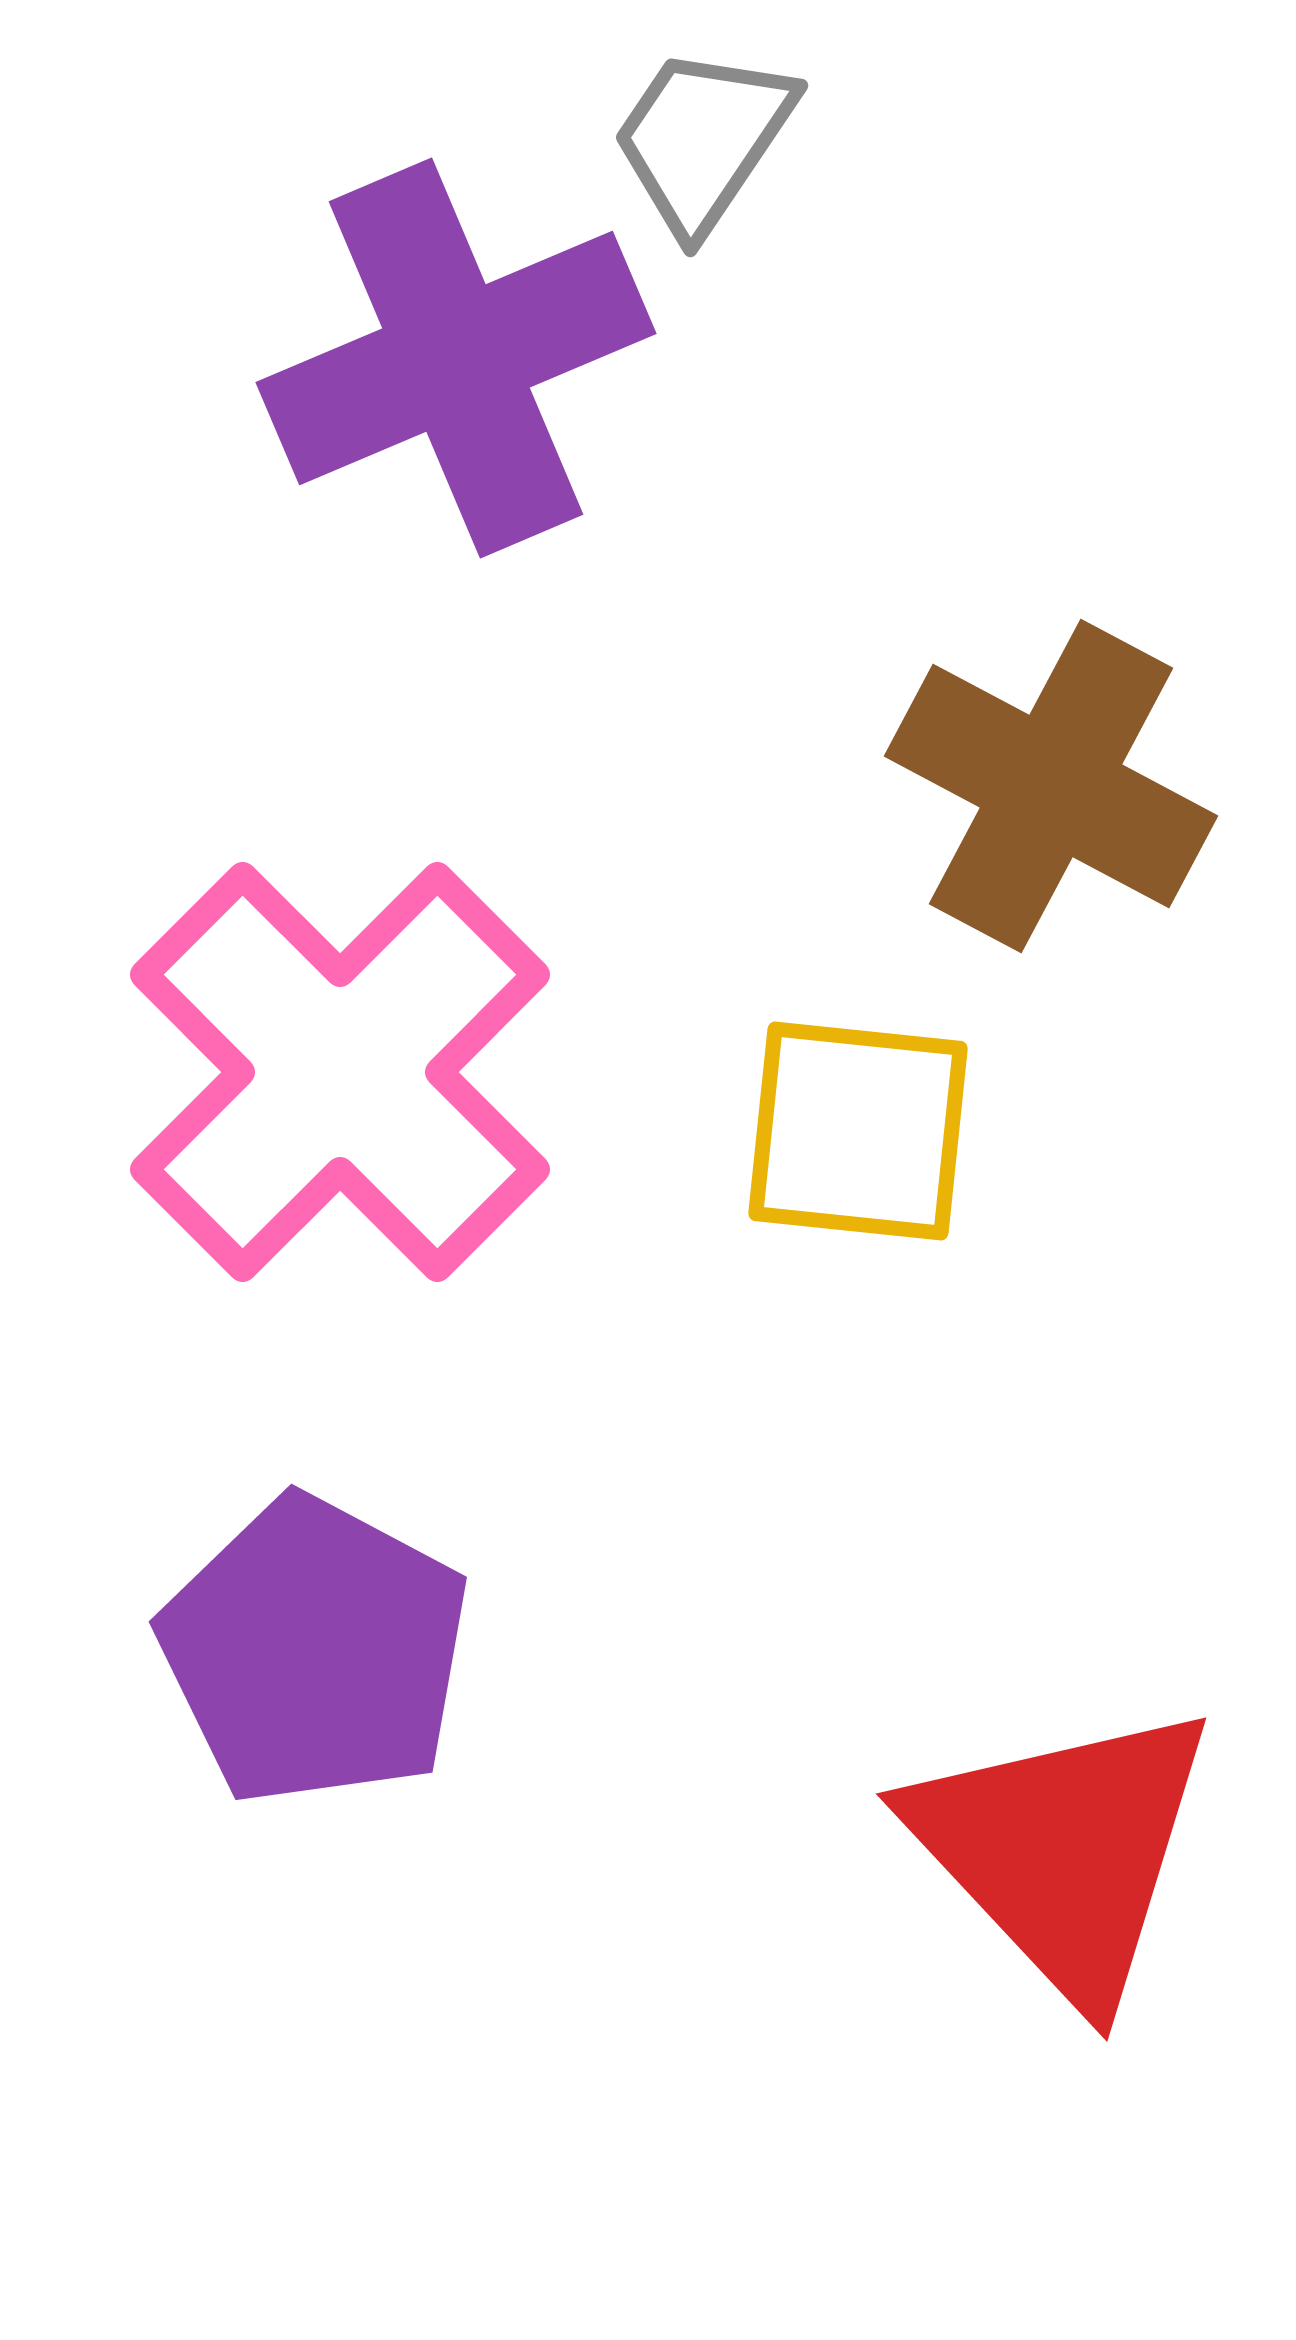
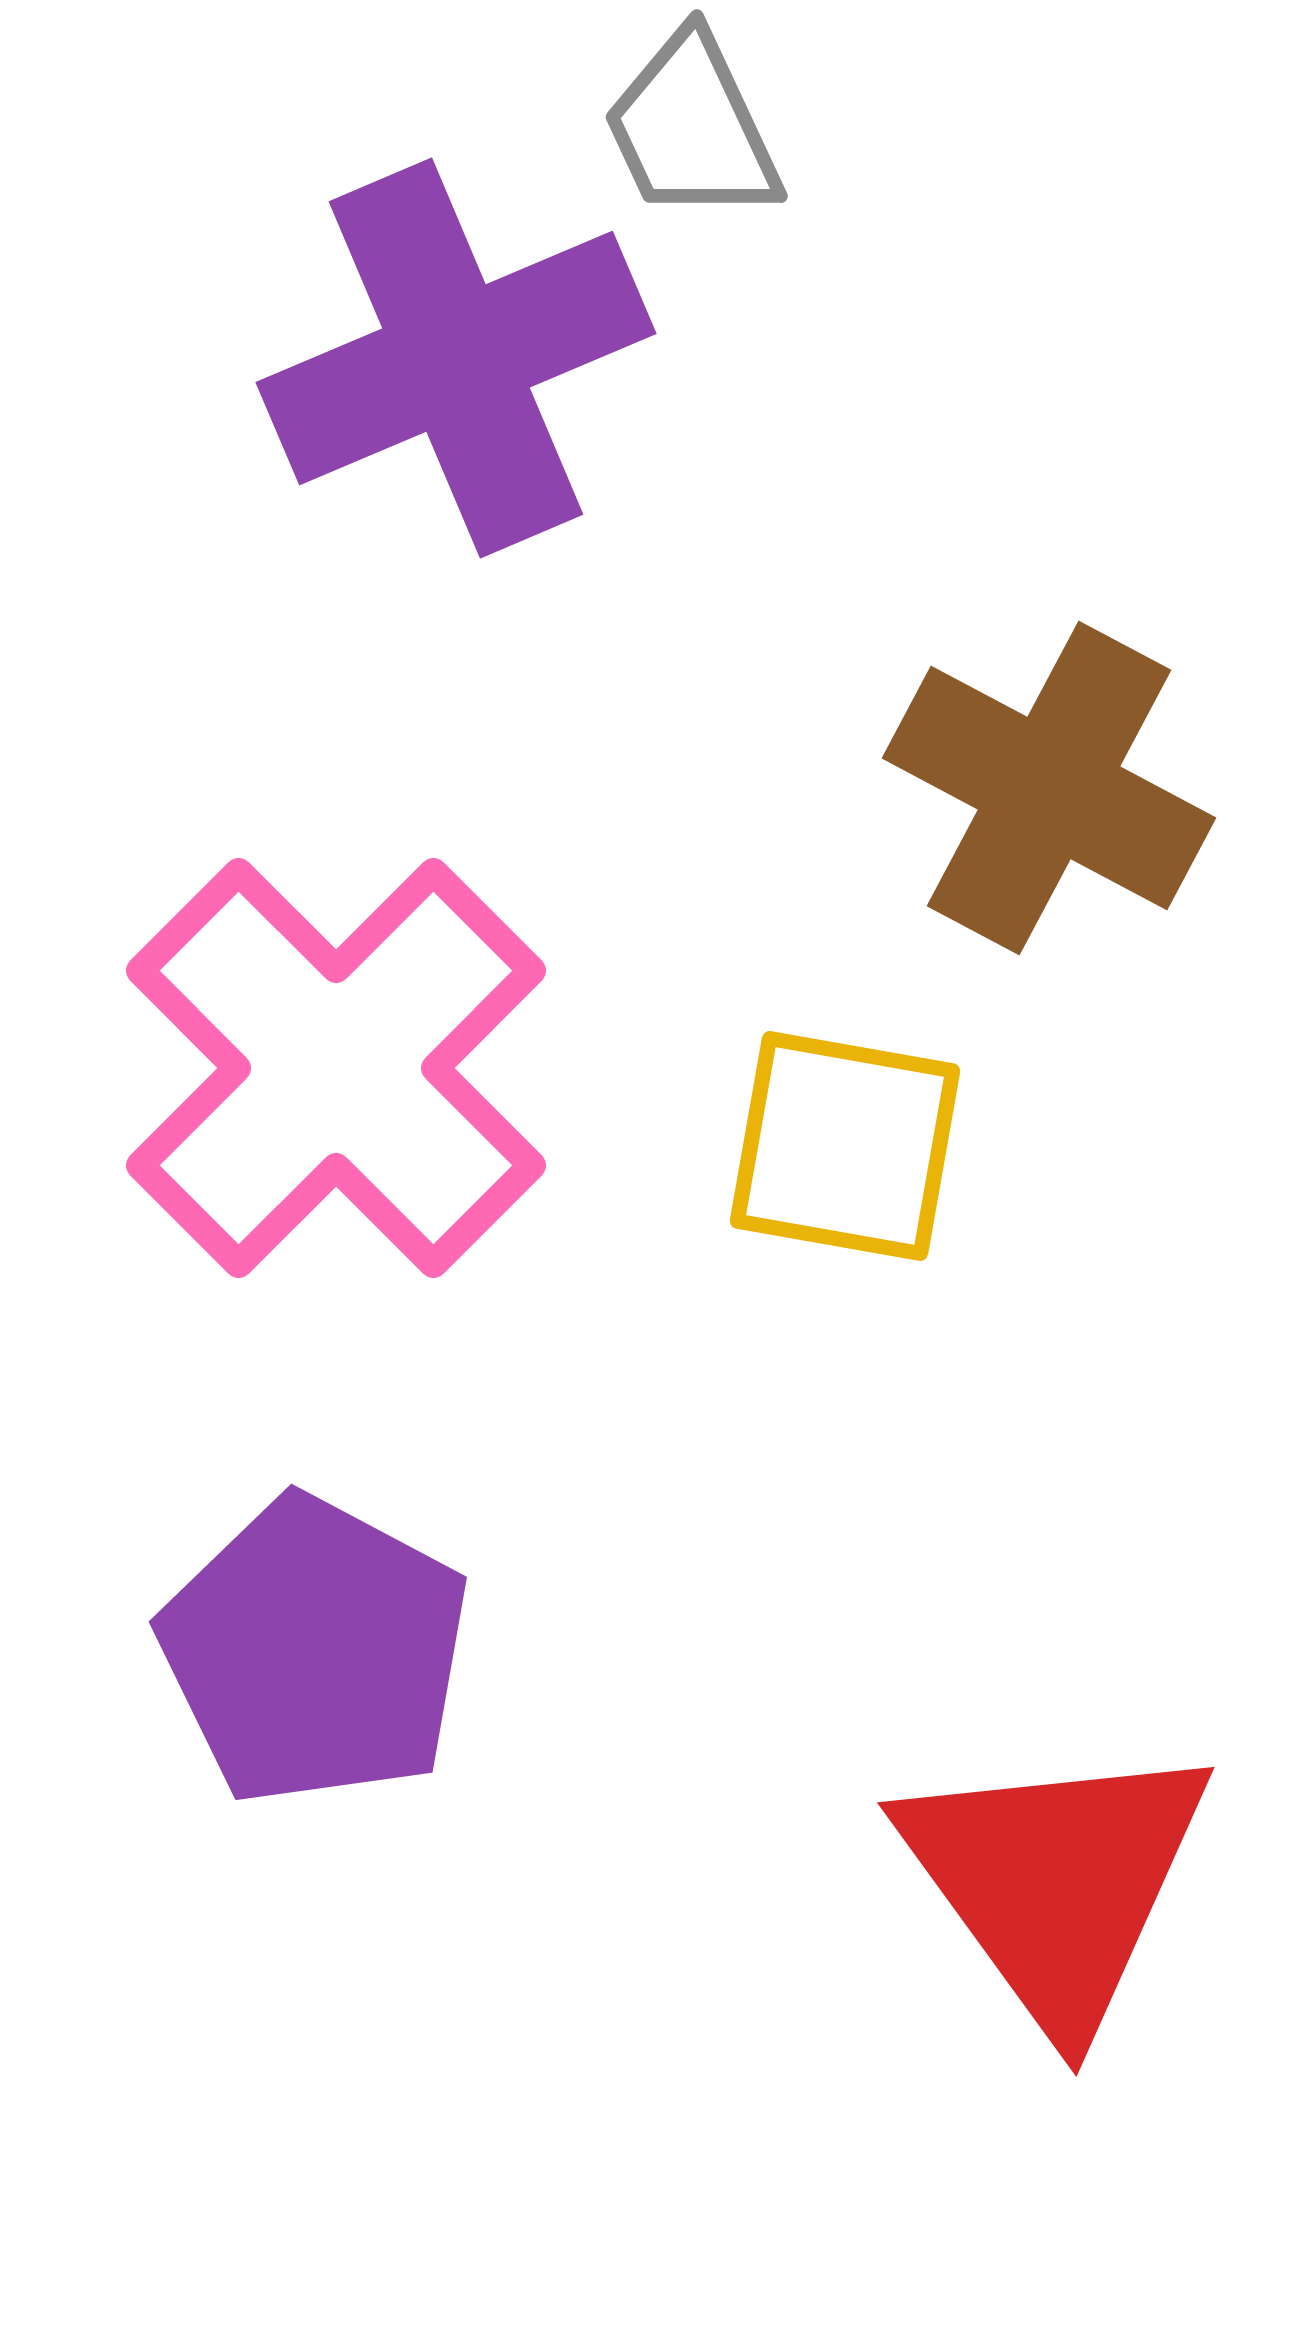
gray trapezoid: moved 11 px left, 11 px up; rotated 59 degrees counterclockwise
brown cross: moved 2 px left, 2 px down
pink cross: moved 4 px left, 4 px up
yellow square: moved 13 px left, 15 px down; rotated 4 degrees clockwise
red triangle: moved 7 px left, 31 px down; rotated 7 degrees clockwise
